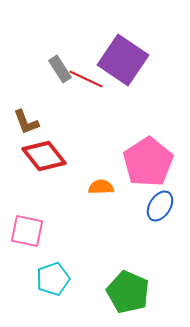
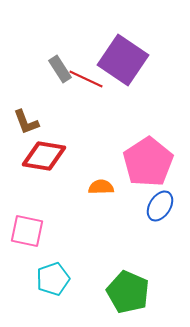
red diamond: rotated 42 degrees counterclockwise
